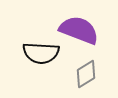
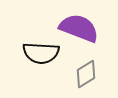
purple semicircle: moved 2 px up
